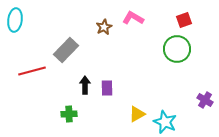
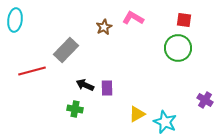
red square: rotated 28 degrees clockwise
green circle: moved 1 px right, 1 px up
black arrow: rotated 66 degrees counterclockwise
green cross: moved 6 px right, 5 px up; rotated 14 degrees clockwise
